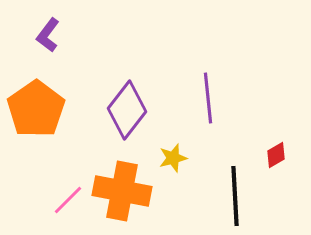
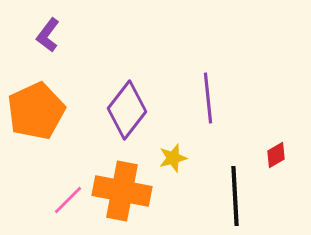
orange pentagon: moved 2 px down; rotated 10 degrees clockwise
